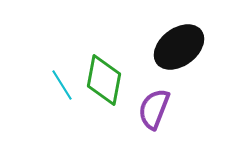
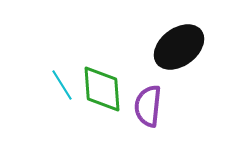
green diamond: moved 2 px left, 9 px down; rotated 15 degrees counterclockwise
purple semicircle: moved 6 px left, 3 px up; rotated 15 degrees counterclockwise
